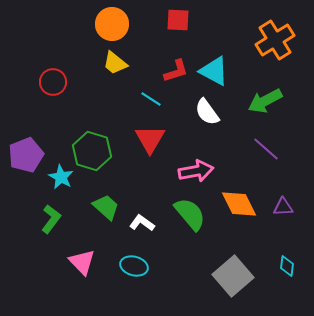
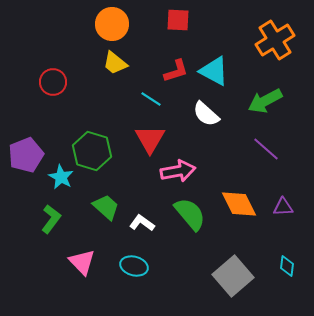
white semicircle: moved 1 px left, 2 px down; rotated 12 degrees counterclockwise
pink arrow: moved 18 px left
